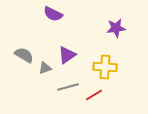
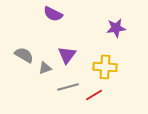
purple triangle: rotated 18 degrees counterclockwise
